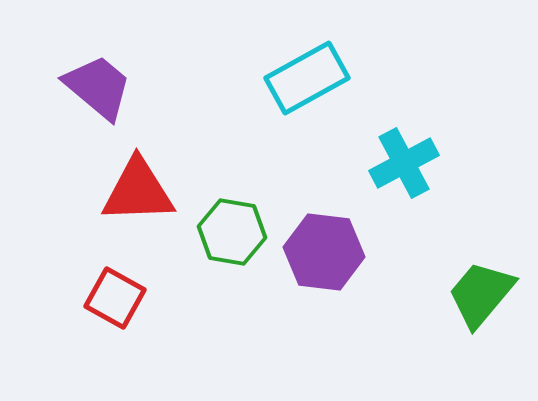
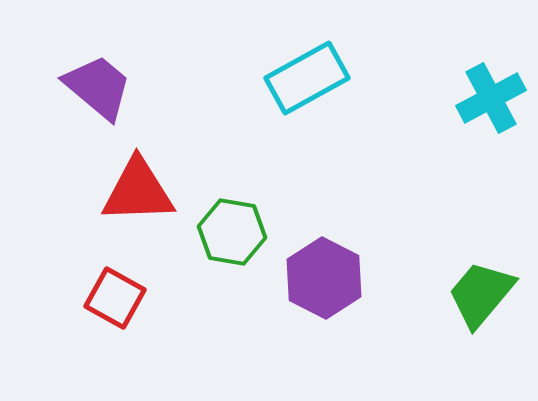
cyan cross: moved 87 px right, 65 px up
purple hexagon: moved 26 px down; rotated 20 degrees clockwise
